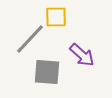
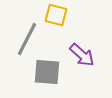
yellow square: moved 2 px up; rotated 15 degrees clockwise
gray line: moved 3 px left; rotated 16 degrees counterclockwise
